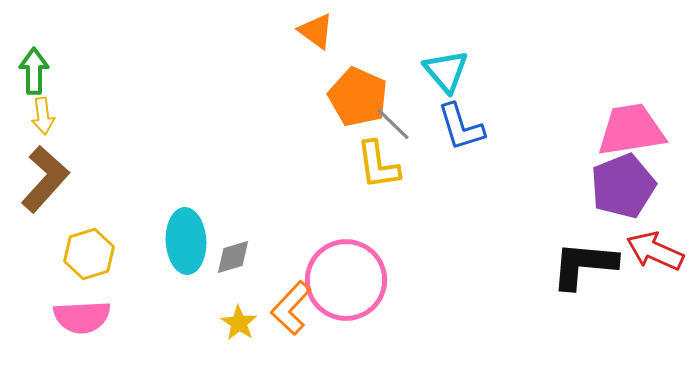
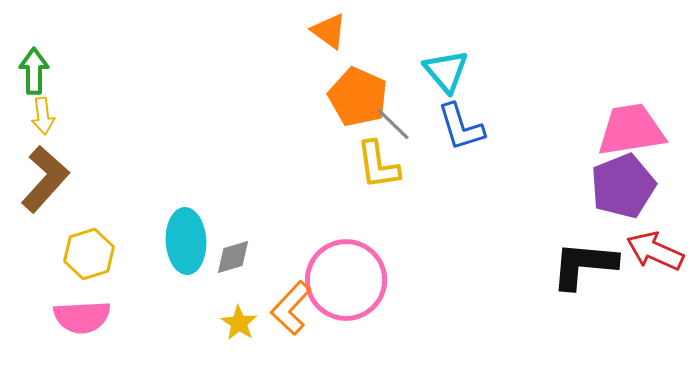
orange triangle: moved 13 px right
